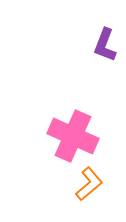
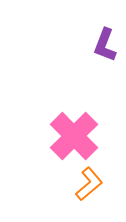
pink cross: moved 1 px right; rotated 21 degrees clockwise
